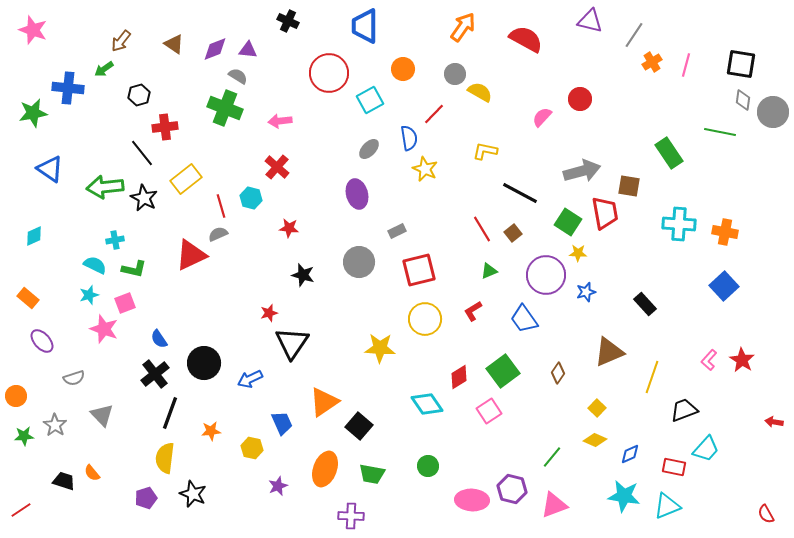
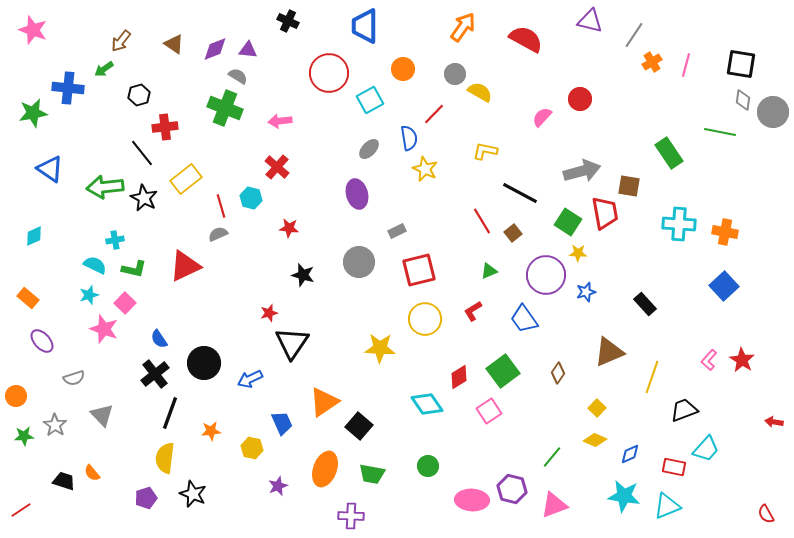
red line at (482, 229): moved 8 px up
red triangle at (191, 255): moved 6 px left, 11 px down
pink square at (125, 303): rotated 25 degrees counterclockwise
